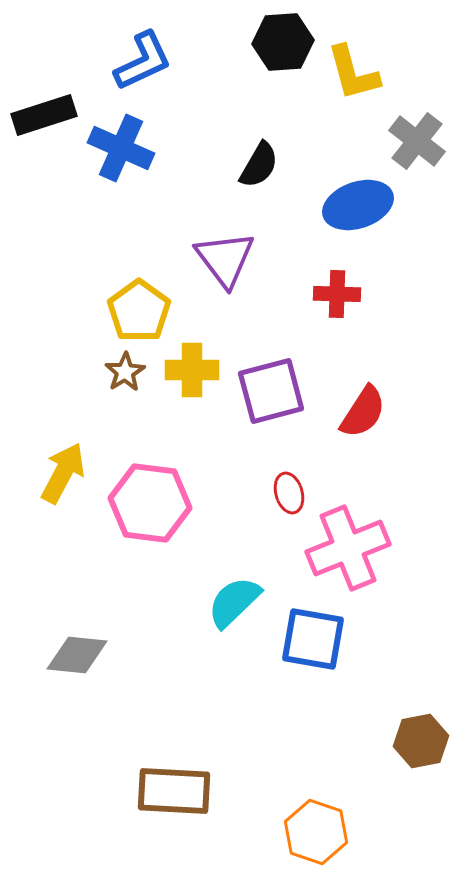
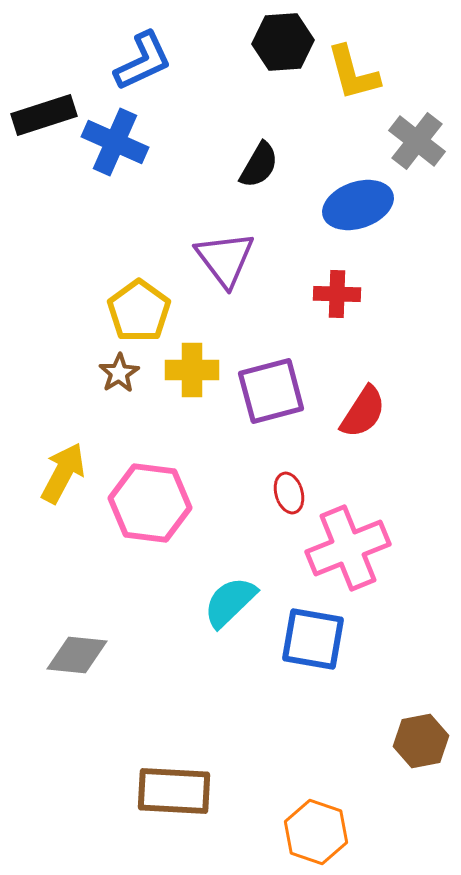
blue cross: moved 6 px left, 6 px up
brown star: moved 6 px left, 1 px down
cyan semicircle: moved 4 px left
